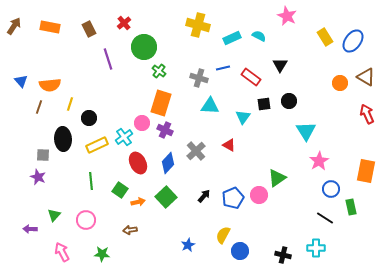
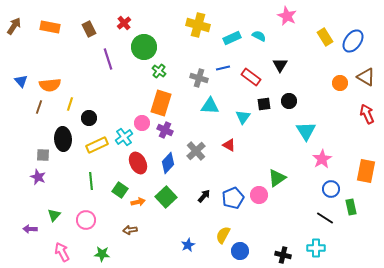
pink star at (319, 161): moved 3 px right, 2 px up
